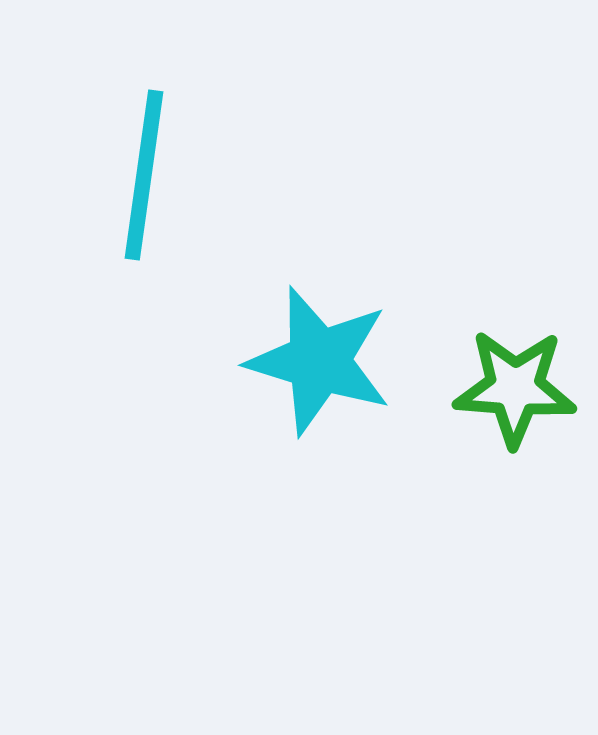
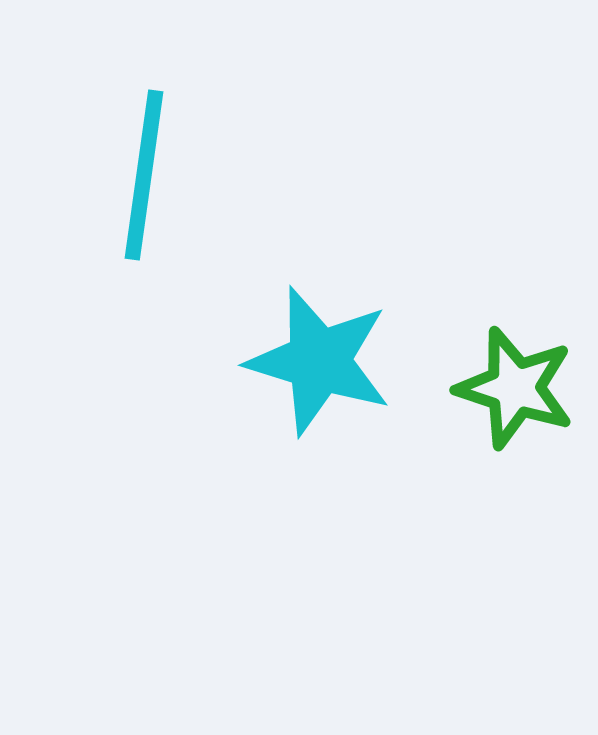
green star: rotated 14 degrees clockwise
